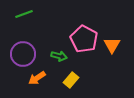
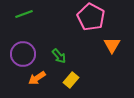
pink pentagon: moved 7 px right, 22 px up
green arrow: rotated 35 degrees clockwise
